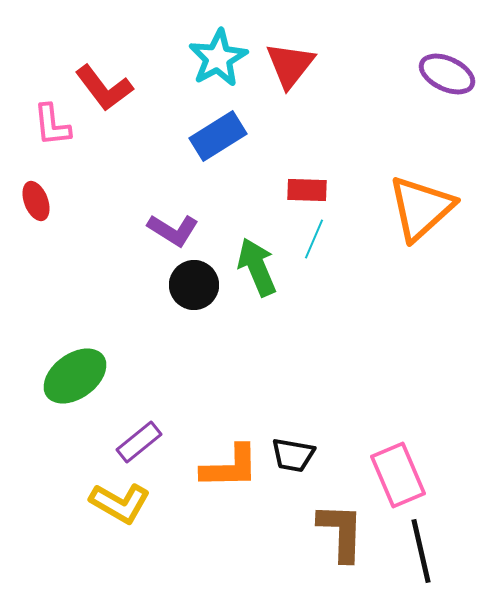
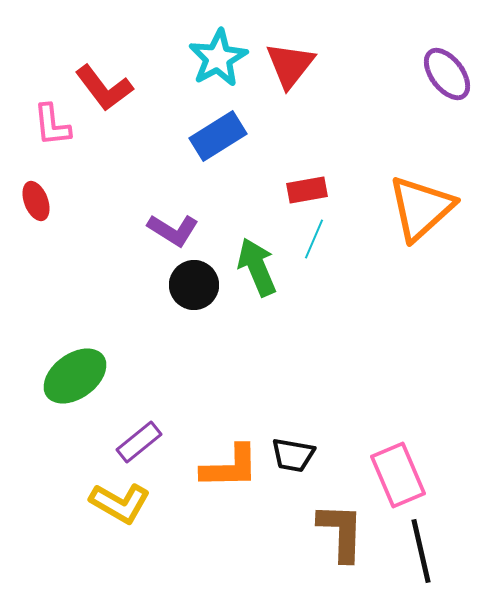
purple ellipse: rotated 28 degrees clockwise
red rectangle: rotated 12 degrees counterclockwise
